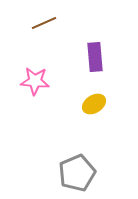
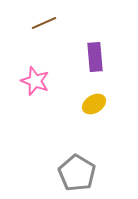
pink star: rotated 16 degrees clockwise
gray pentagon: rotated 18 degrees counterclockwise
